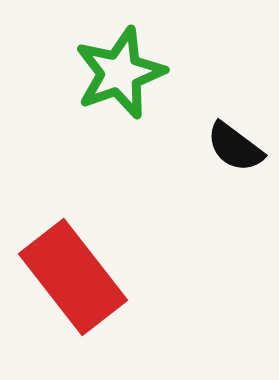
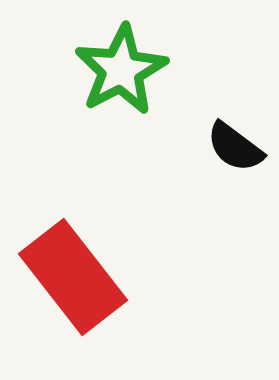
green star: moved 1 px right, 3 px up; rotated 8 degrees counterclockwise
